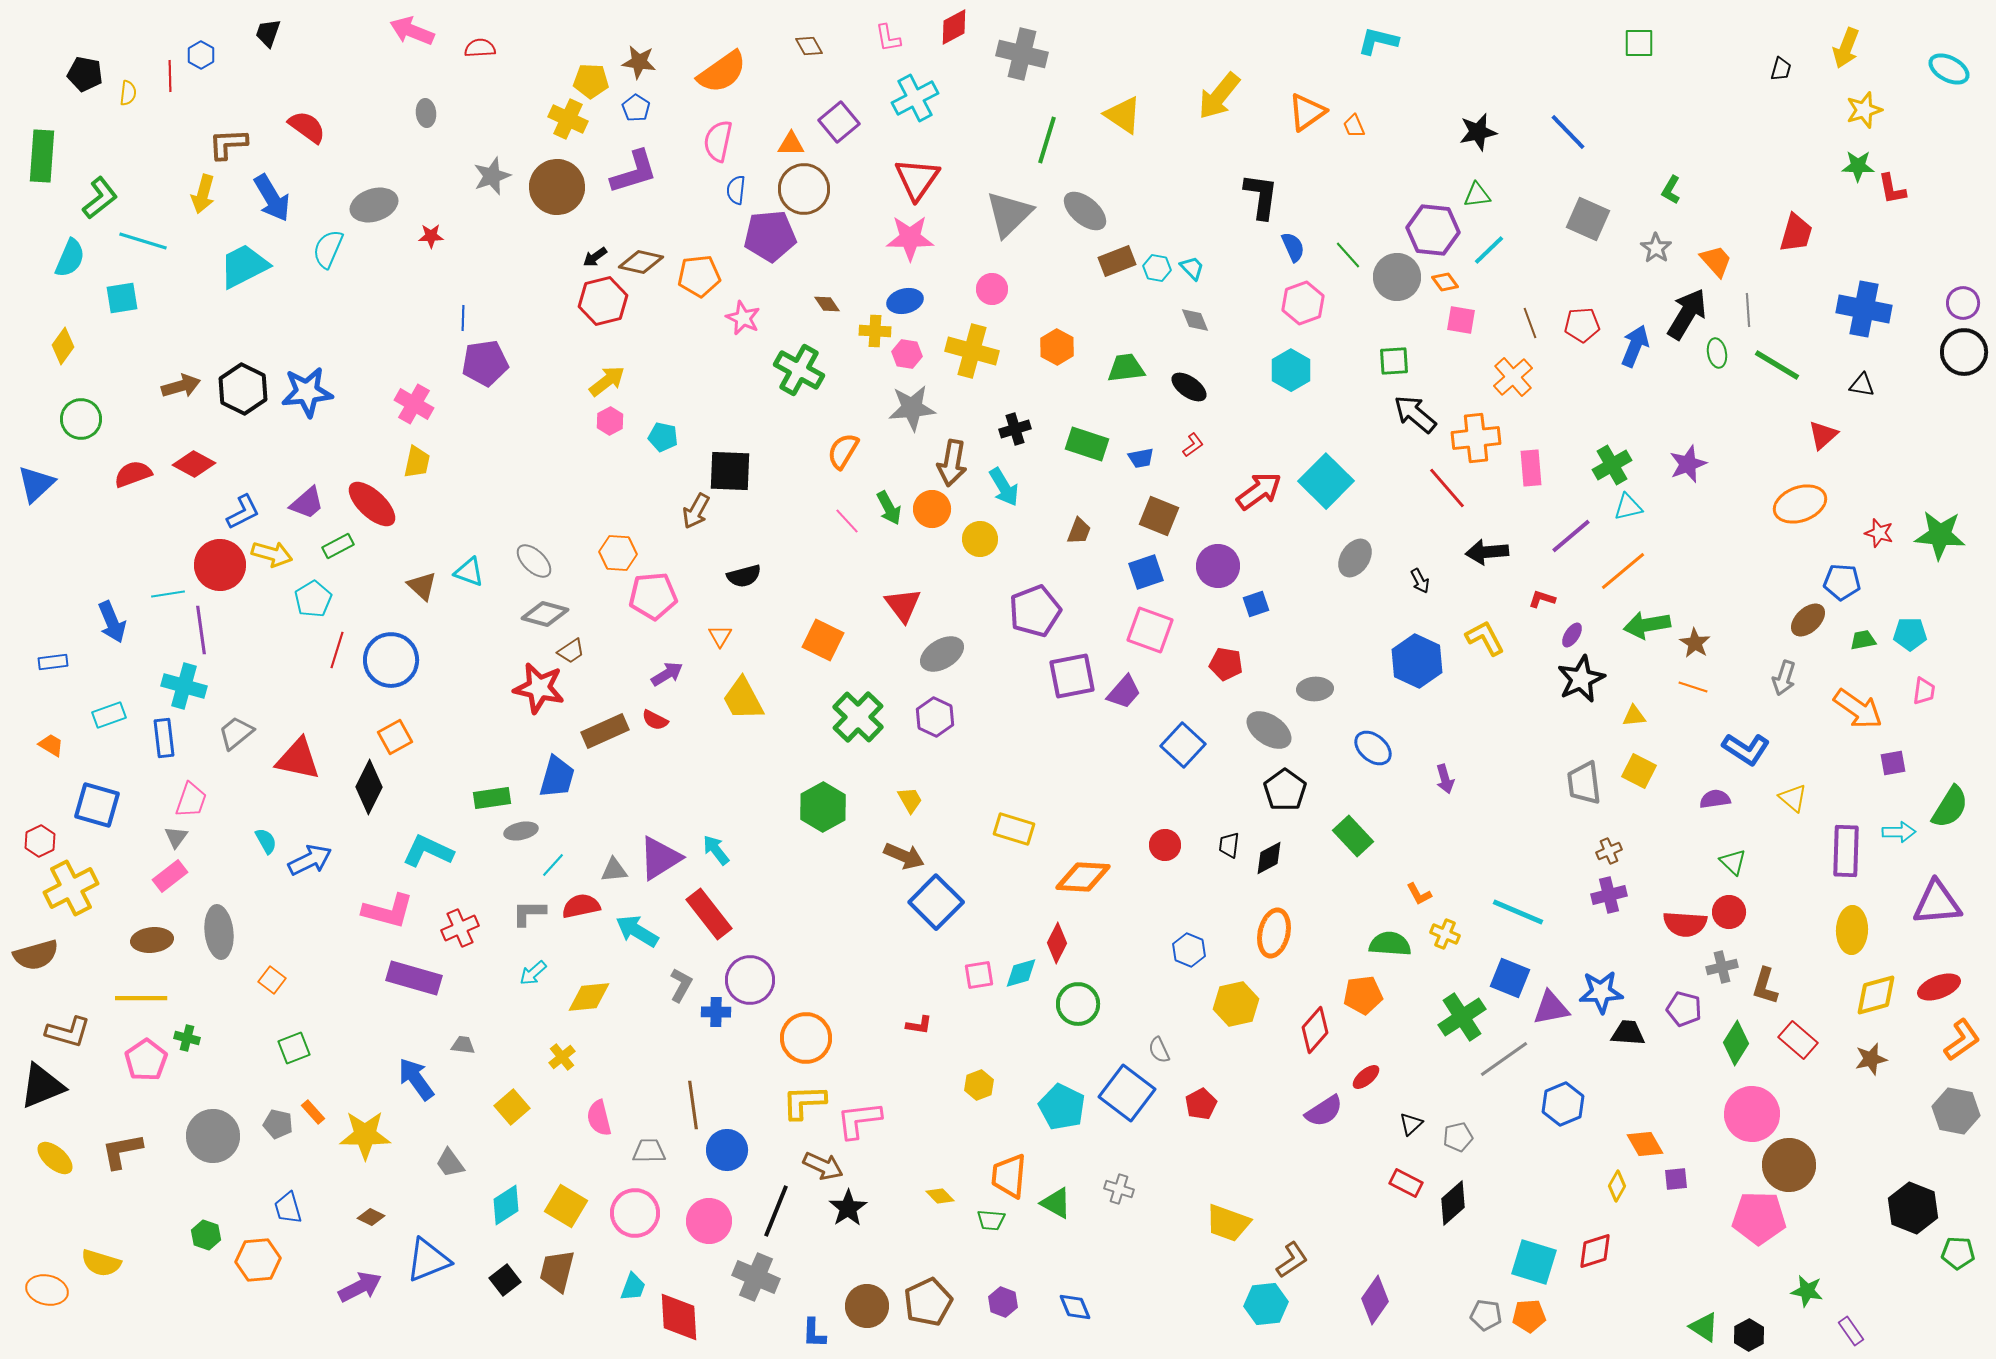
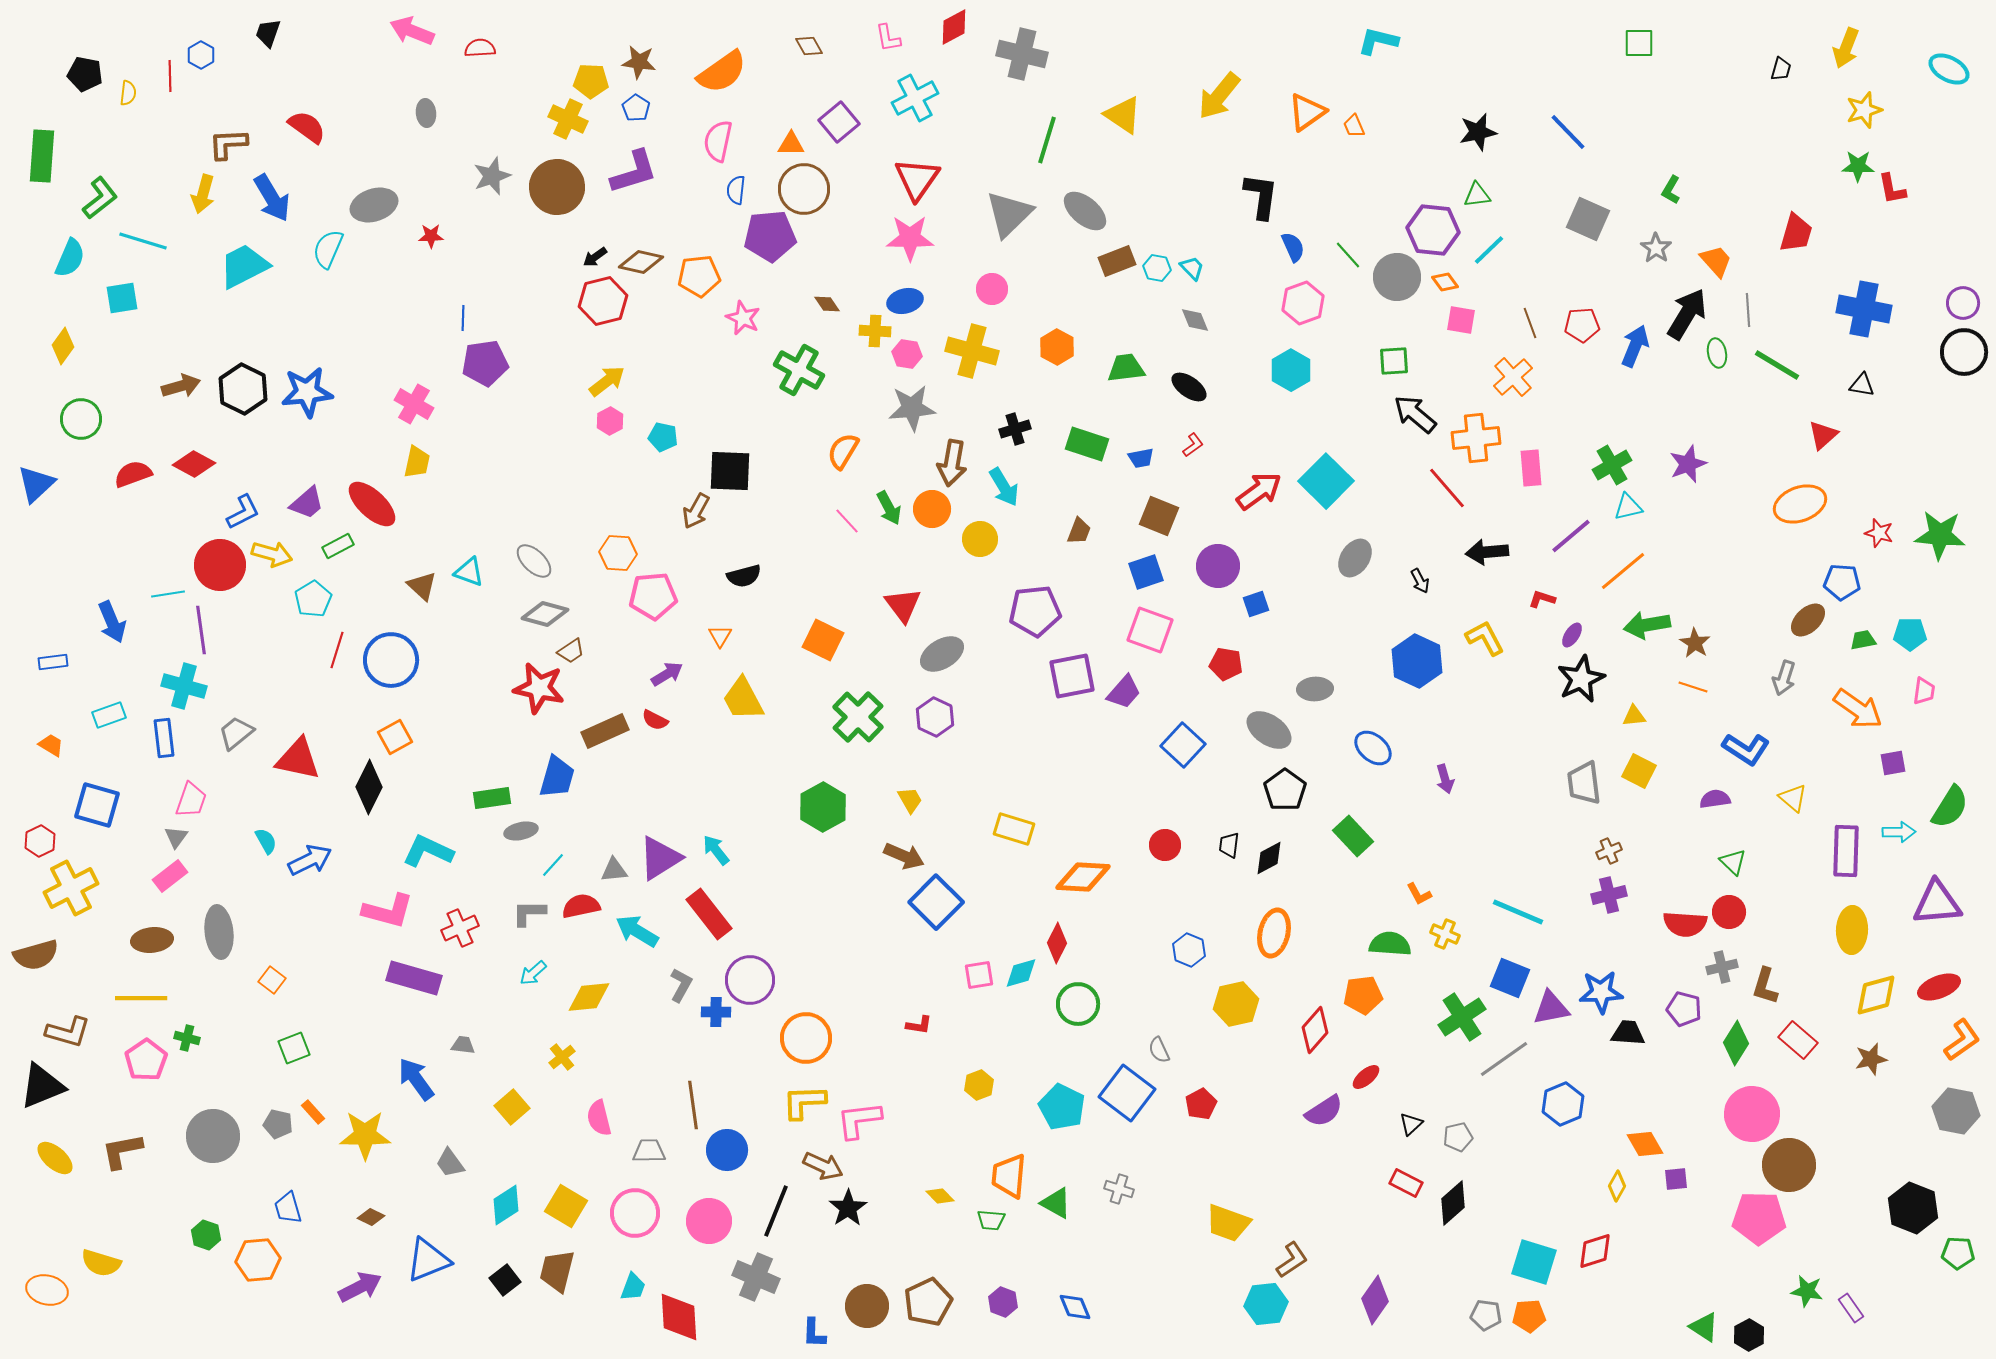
purple pentagon at (1035, 611): rotated 15 degrees clockwise
purple rectangle at (1851, 1331): moved 23 px up
